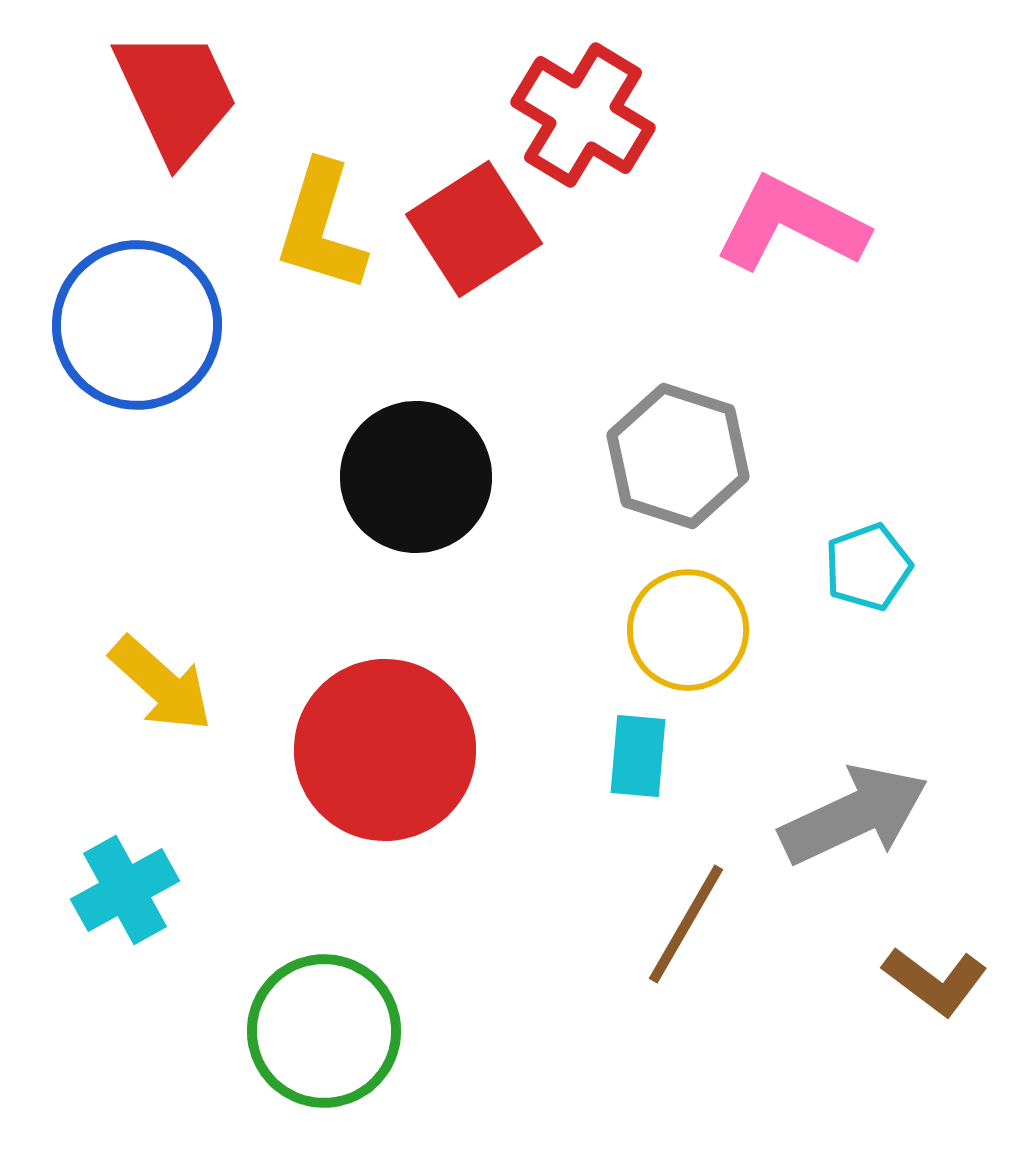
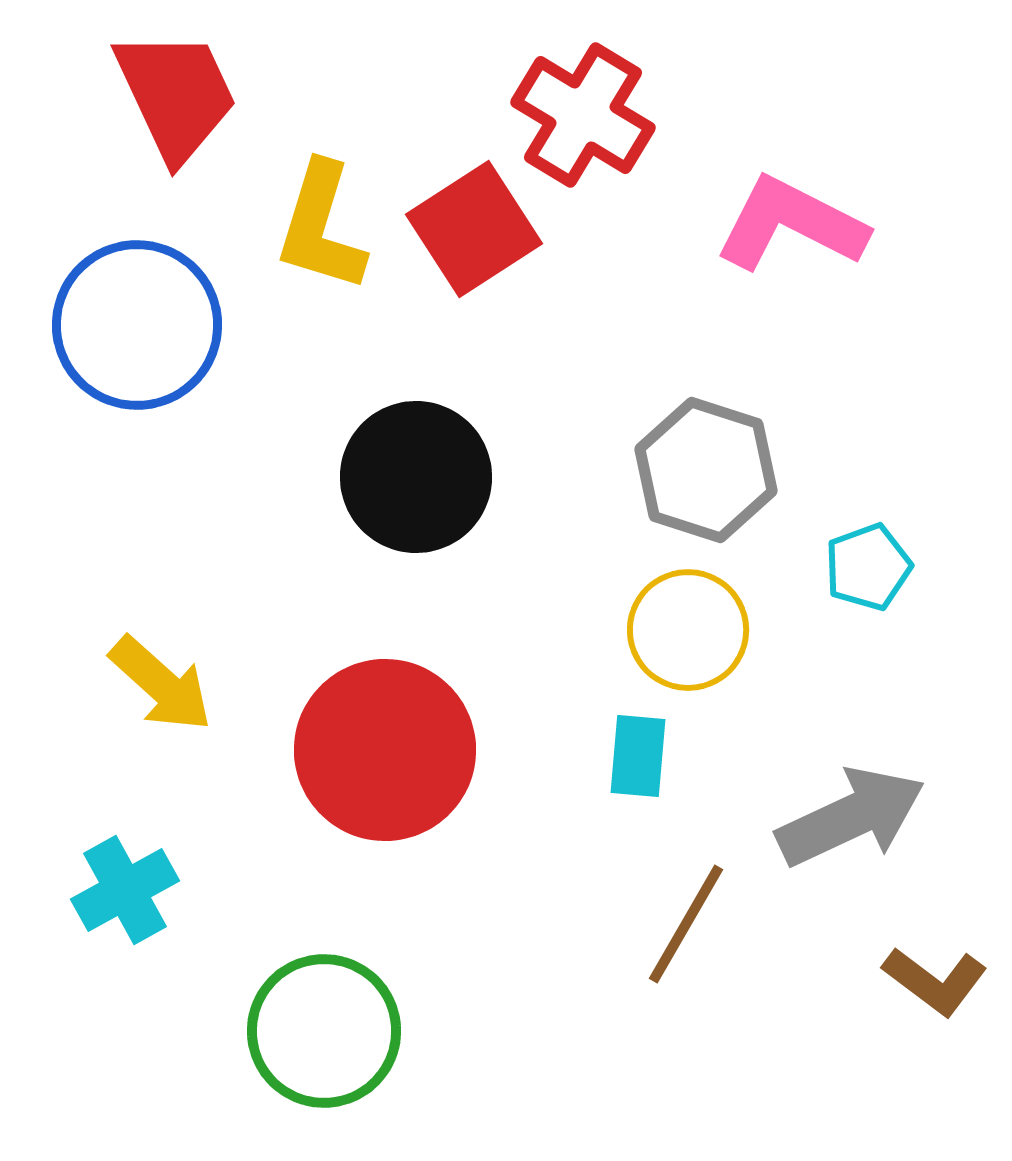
gray hexagon: moved 28 px right, 14 px down
gray arrow: moved 3 px left, 2 px down
